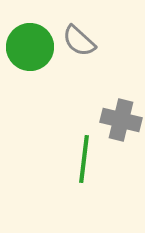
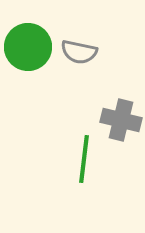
gray semicircle: moved 11 px down; rotated 30 degrees counterclockwise
green circle: moved 2 px left
